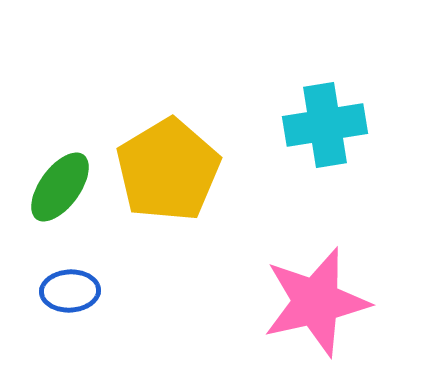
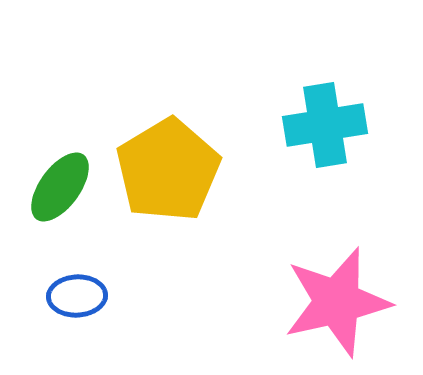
blue ellipse: moved 7 px right, 5 px down
pink star: moved 21 px right
